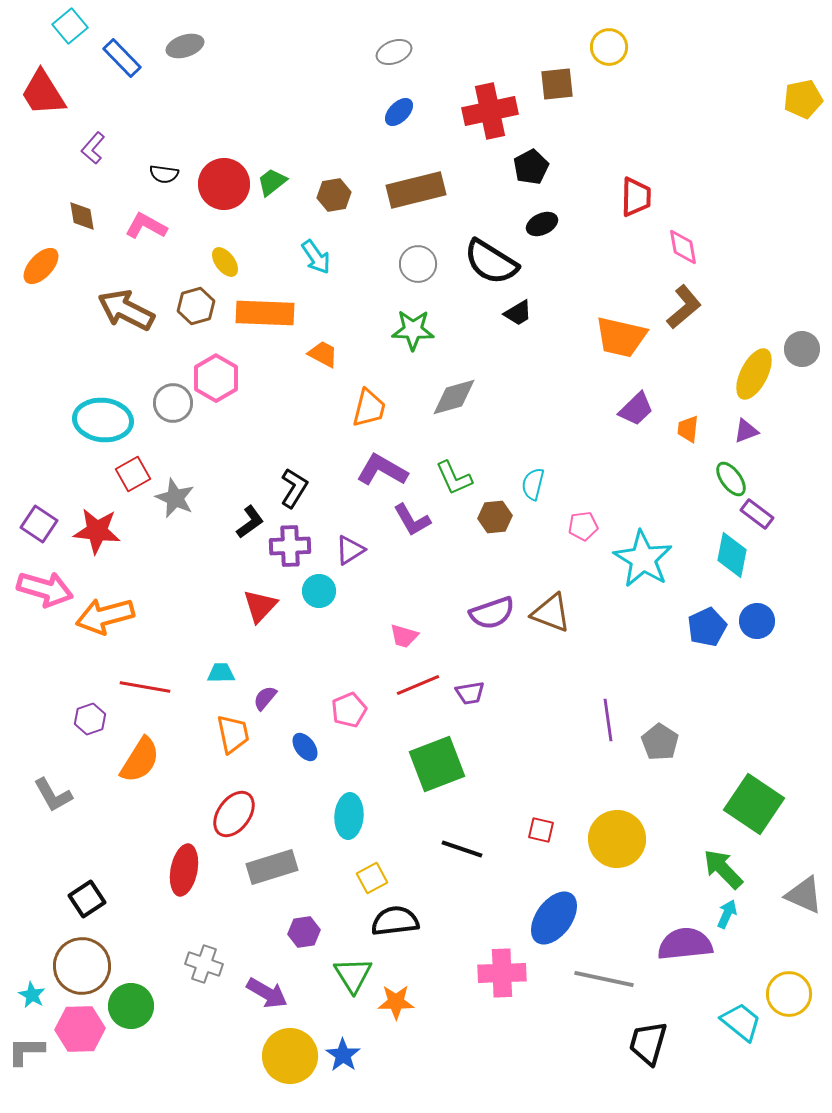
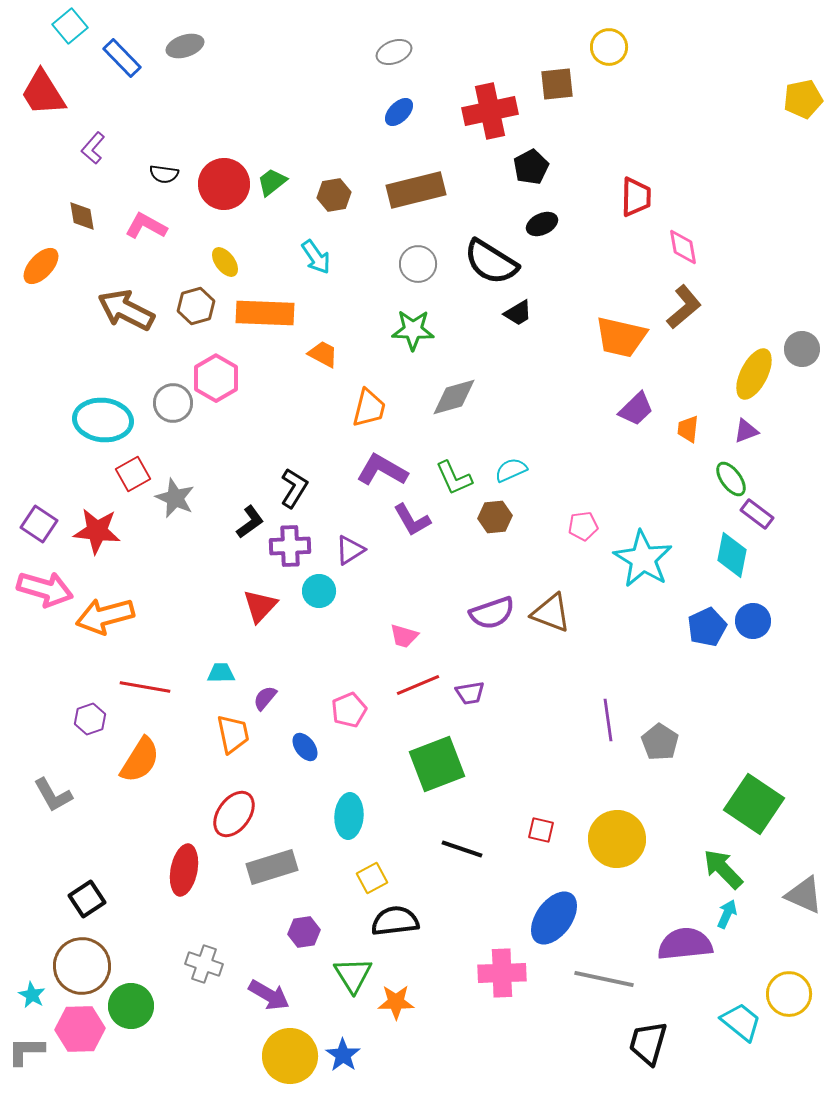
cyan semicircle at (533, 484): moved 22 px left, 14 px up; rotated 52 degrees clockwise
blue circle at (757, 621): moved 4 px left
purple arrow at (267, 993): moved 2 px right, 2 px down
